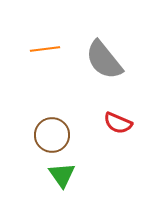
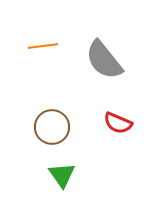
orange line: moved 2 px left, 3 px up
brown circle: moved 8 px up
